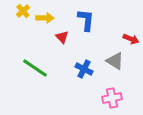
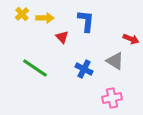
yellow cross: moved 1 px left, 3 px down
blue L-shape: moved 1 px down
